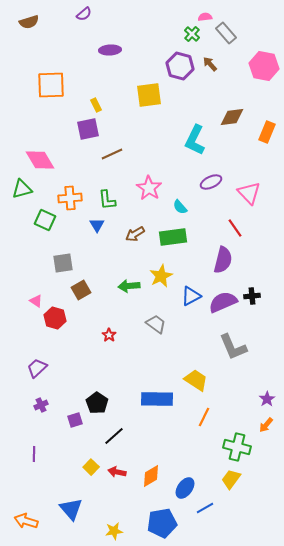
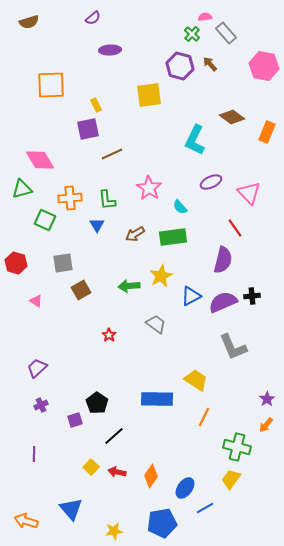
purple semicircle at (84, 14): moved 9 px right, 4 px down
brown diamond at (232, 117): rotated 45 degrees clockwise
red hexagon at (55, 318): moved 39 px left, 55 px up
orange diamond at (151, 476): rotated 25 degrees counterclockwise
